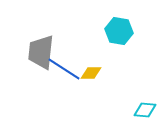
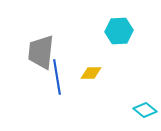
cyan hexagon: rotated 12 degrees counterclockwise
blue line: moved 7 px left, 8 px down; rotated 48 degrees clockwise
cyan diamond: rotated 35 degrees clockwise
